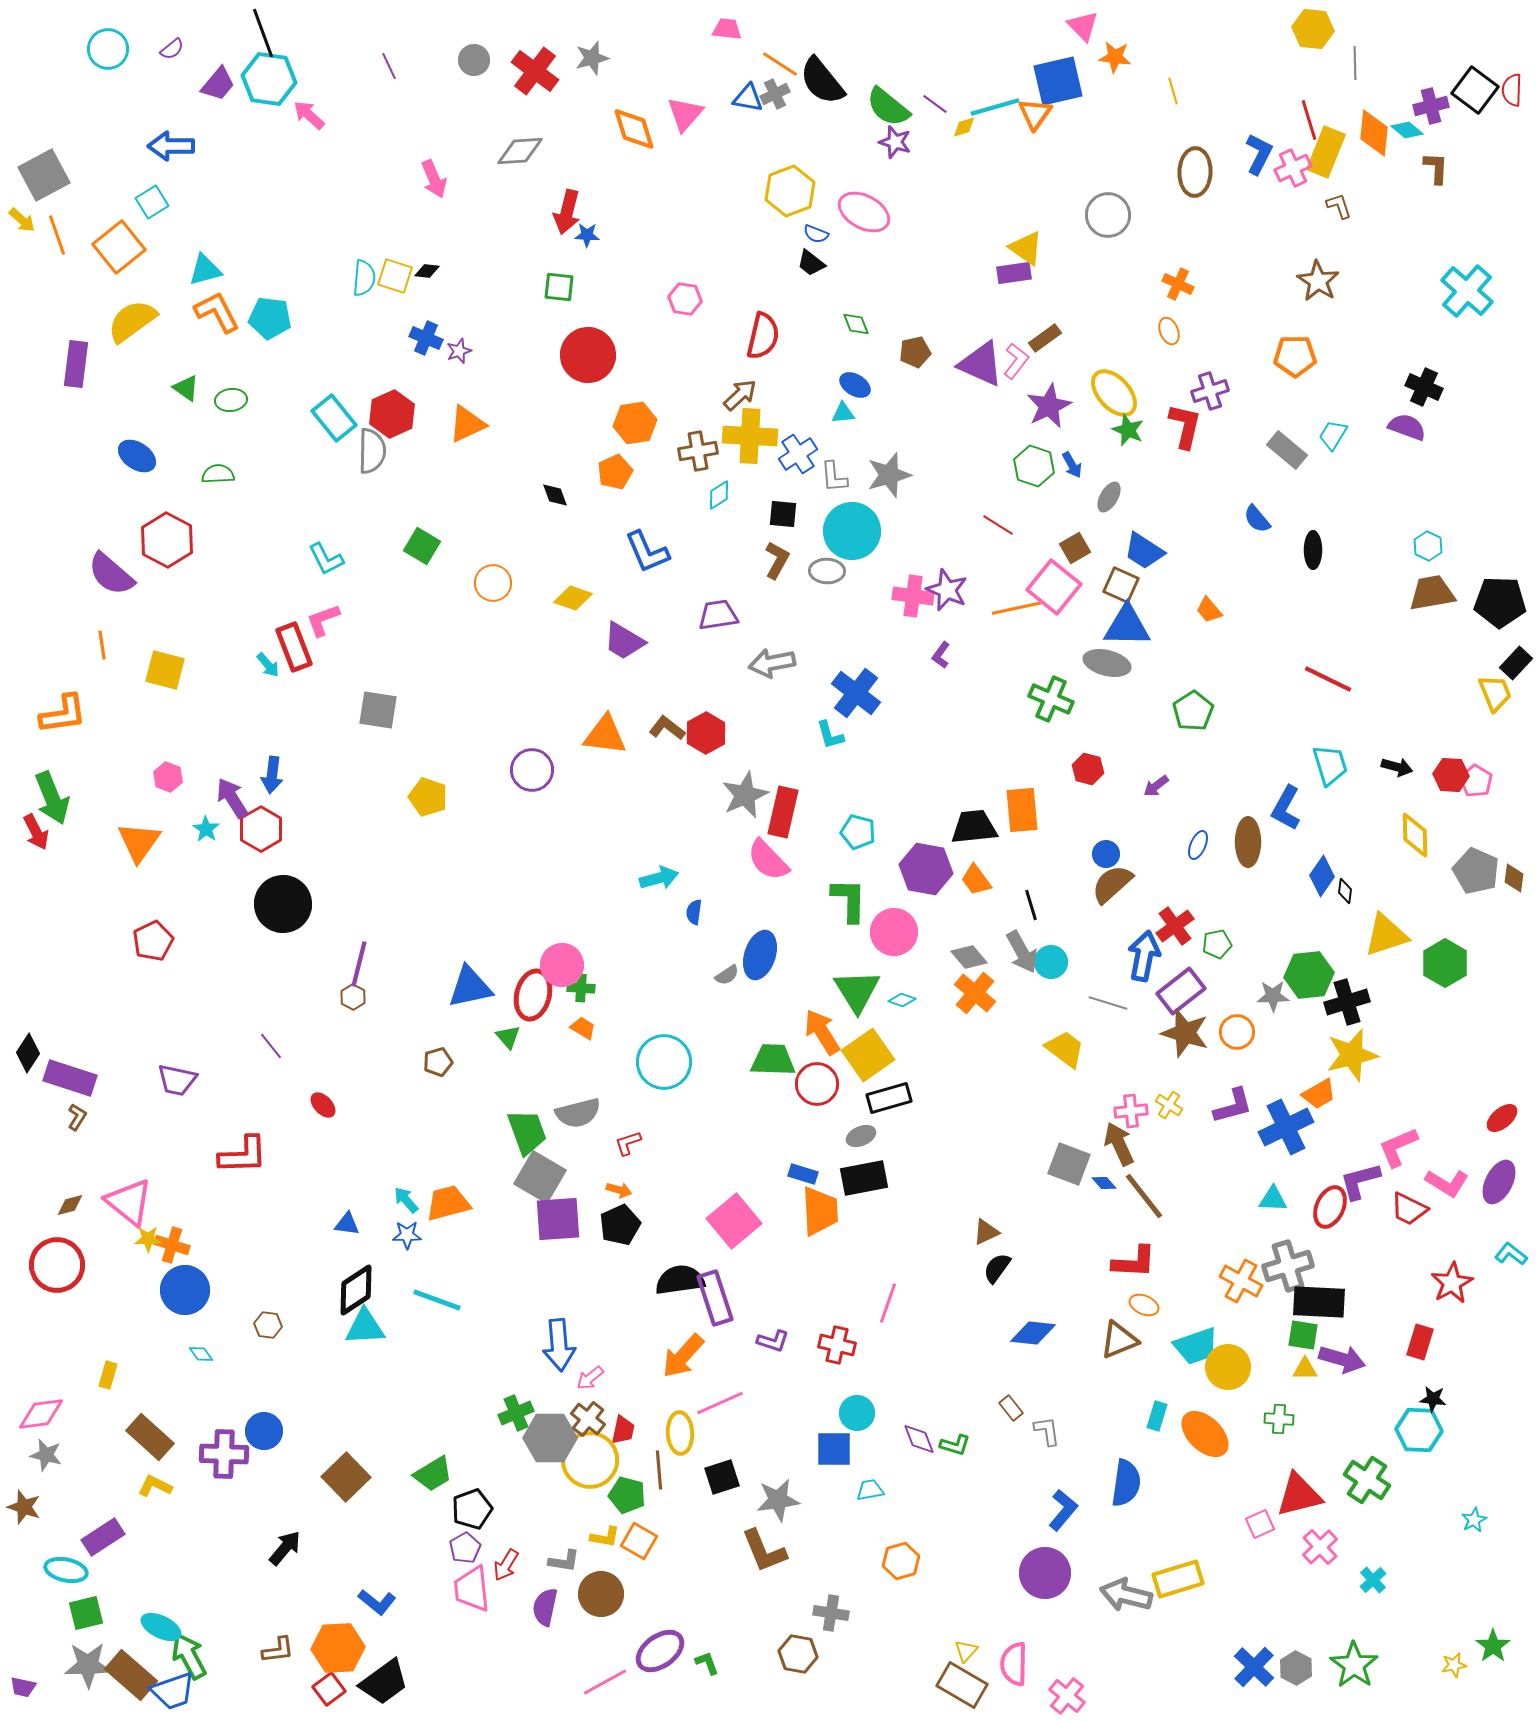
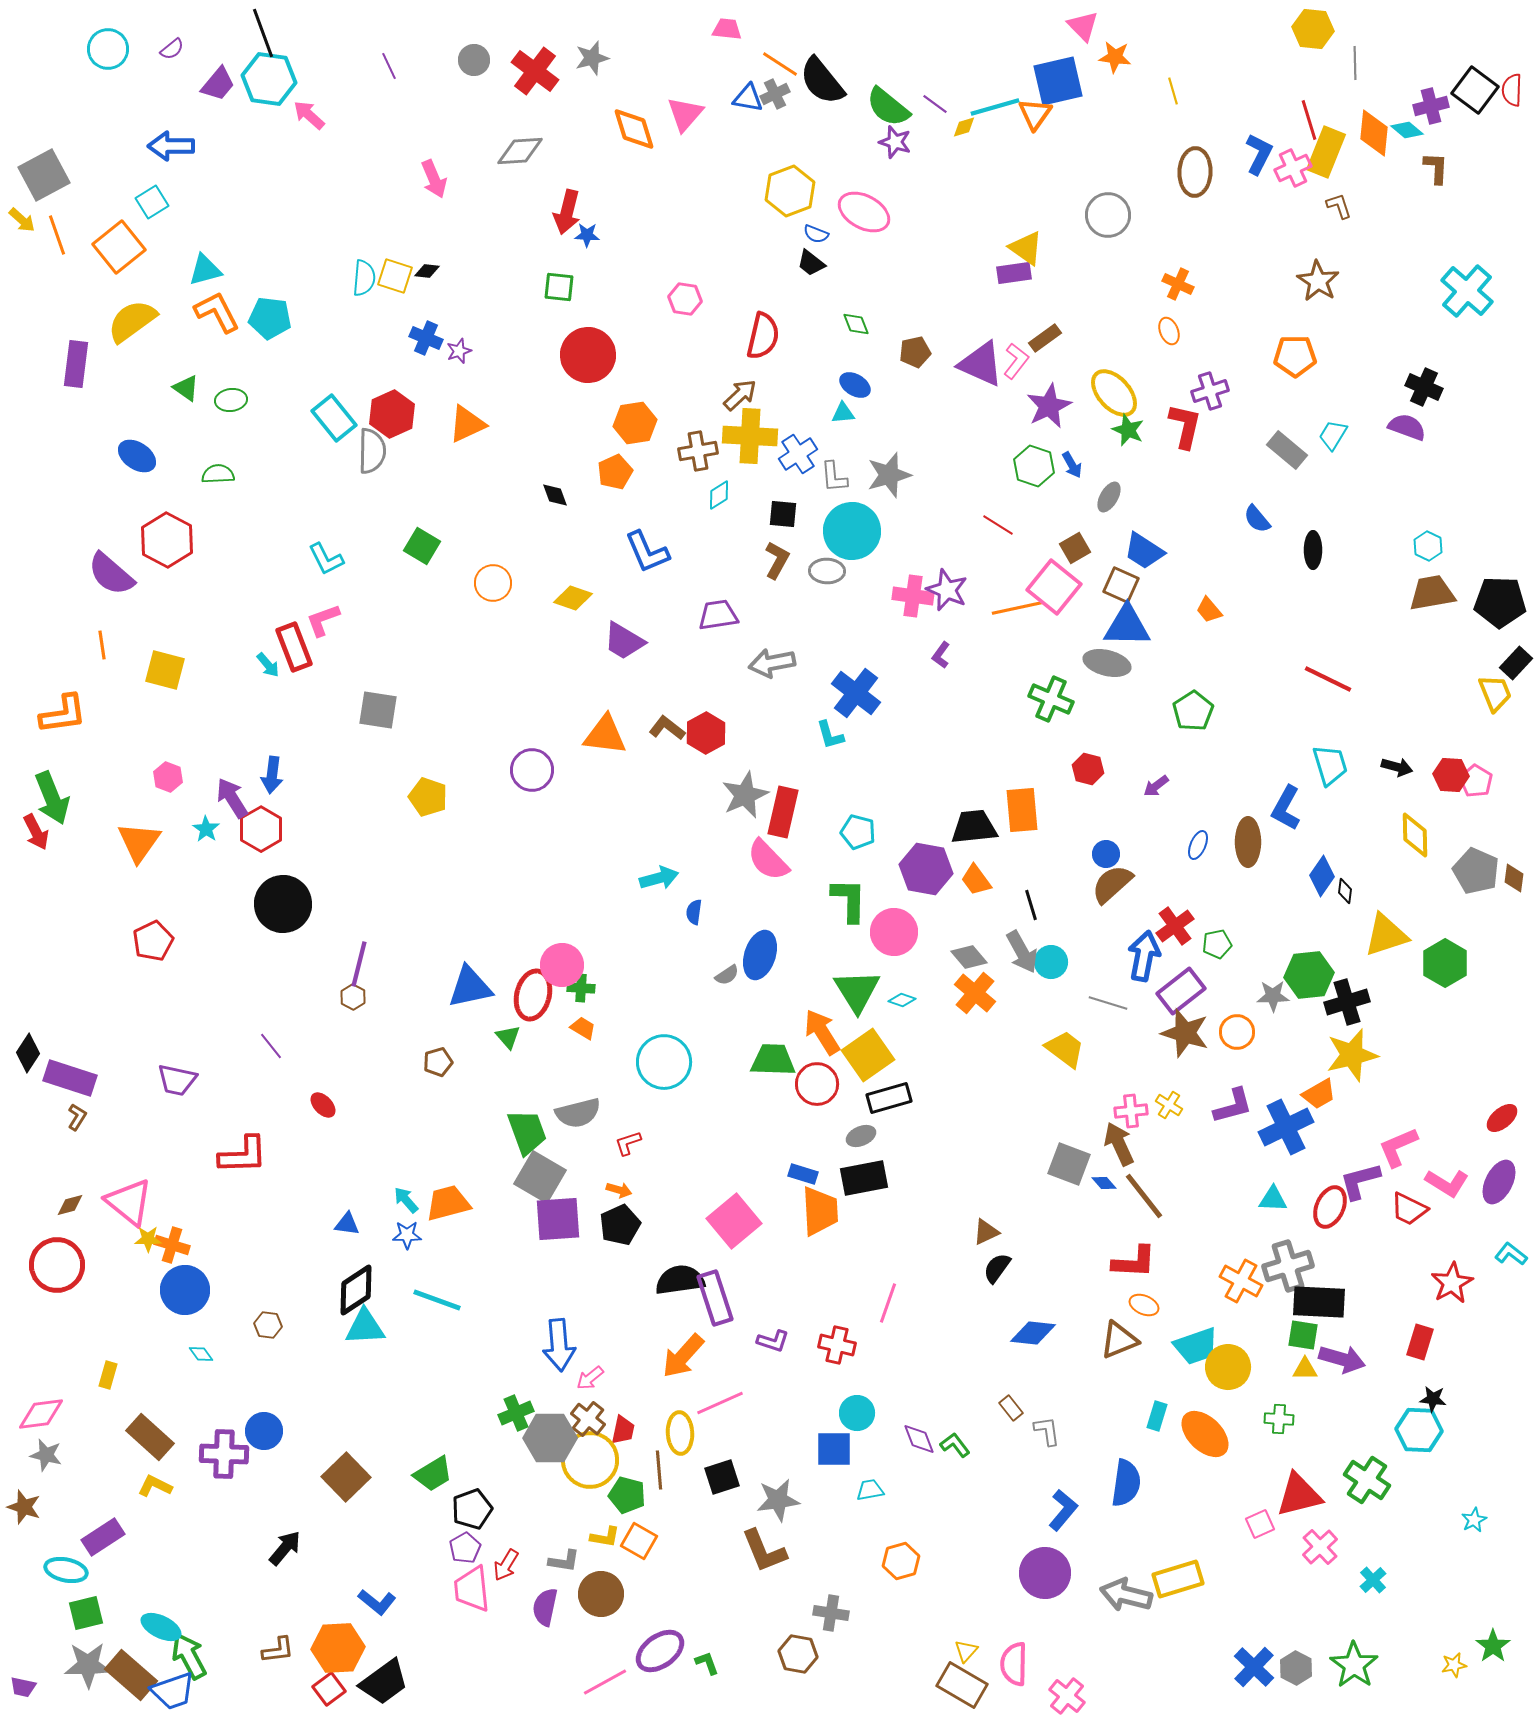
green L-shape at (955, 1445): rotated 144 degrees counterclockwise
